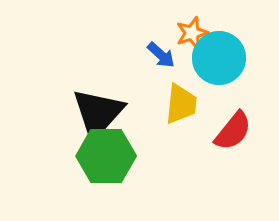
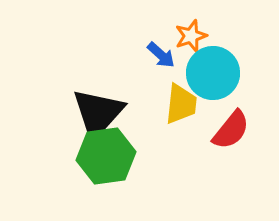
orange star: moved 1 px left, 3 px down
cyan circle: moved 6 px left, 15 px down
red semicircle: moved 2 px left, 1 px up
green hexagon: rotated 8 degrees counterclockwise
